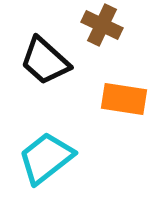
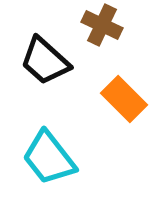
orange rectangle: rotated 36 degrees clockwise
cyan trapezoid: moved 3 px right; rotated 90 degrees counterclockwise
